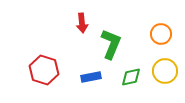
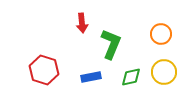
yellow circle: moved 1 px left, 1 px down
